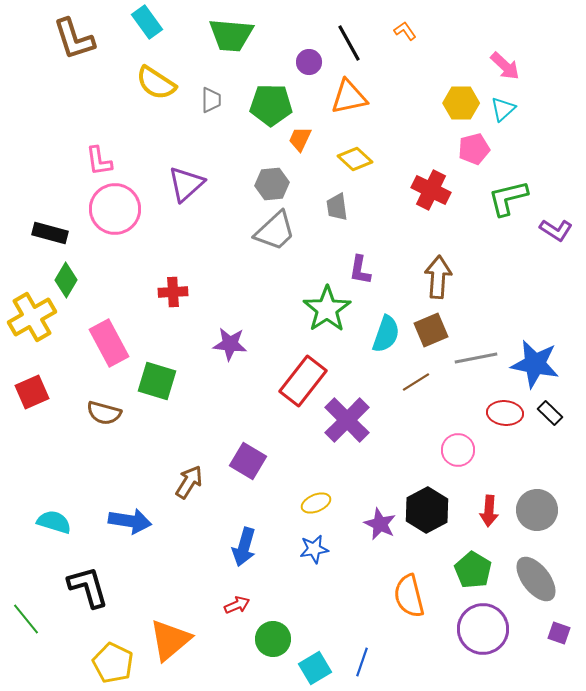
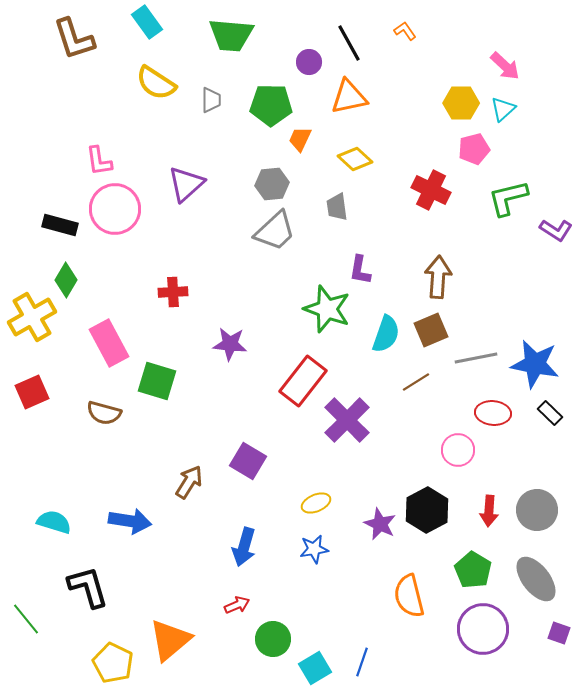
black rectangle at (50, 233): moved 10 px right, 8 px up
green star at (327, 309): rotated 18 degrees counterclockwise
red ellipse at (505, 413): moved 12 px left
